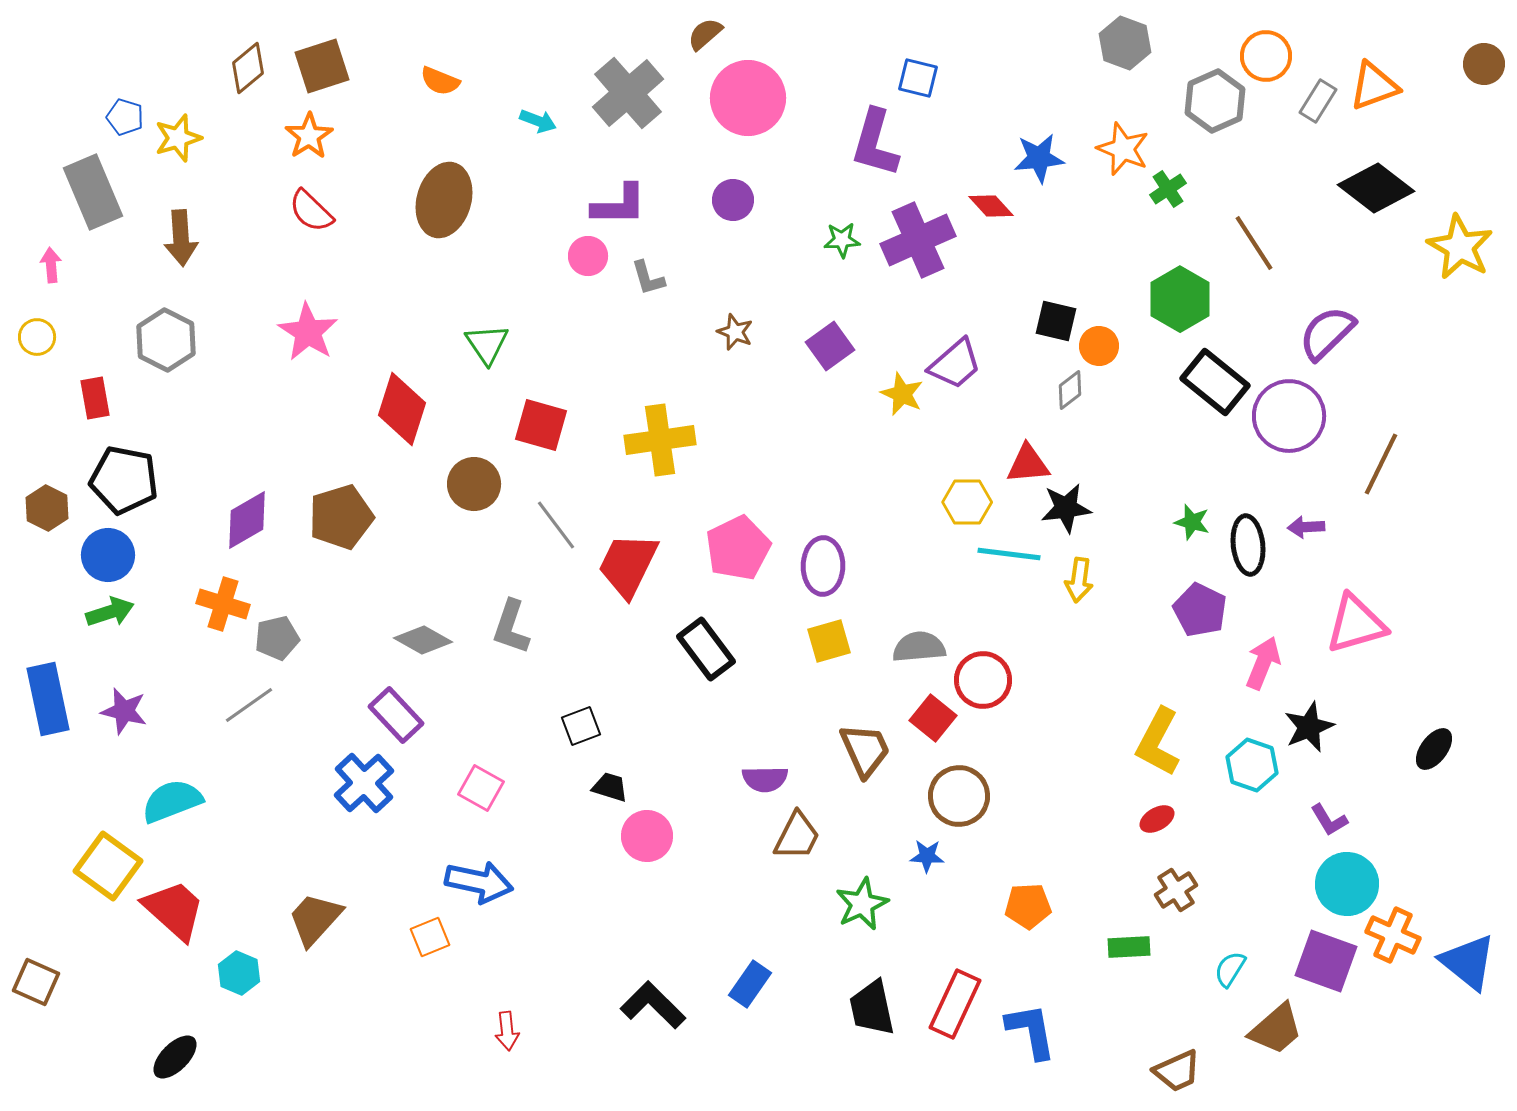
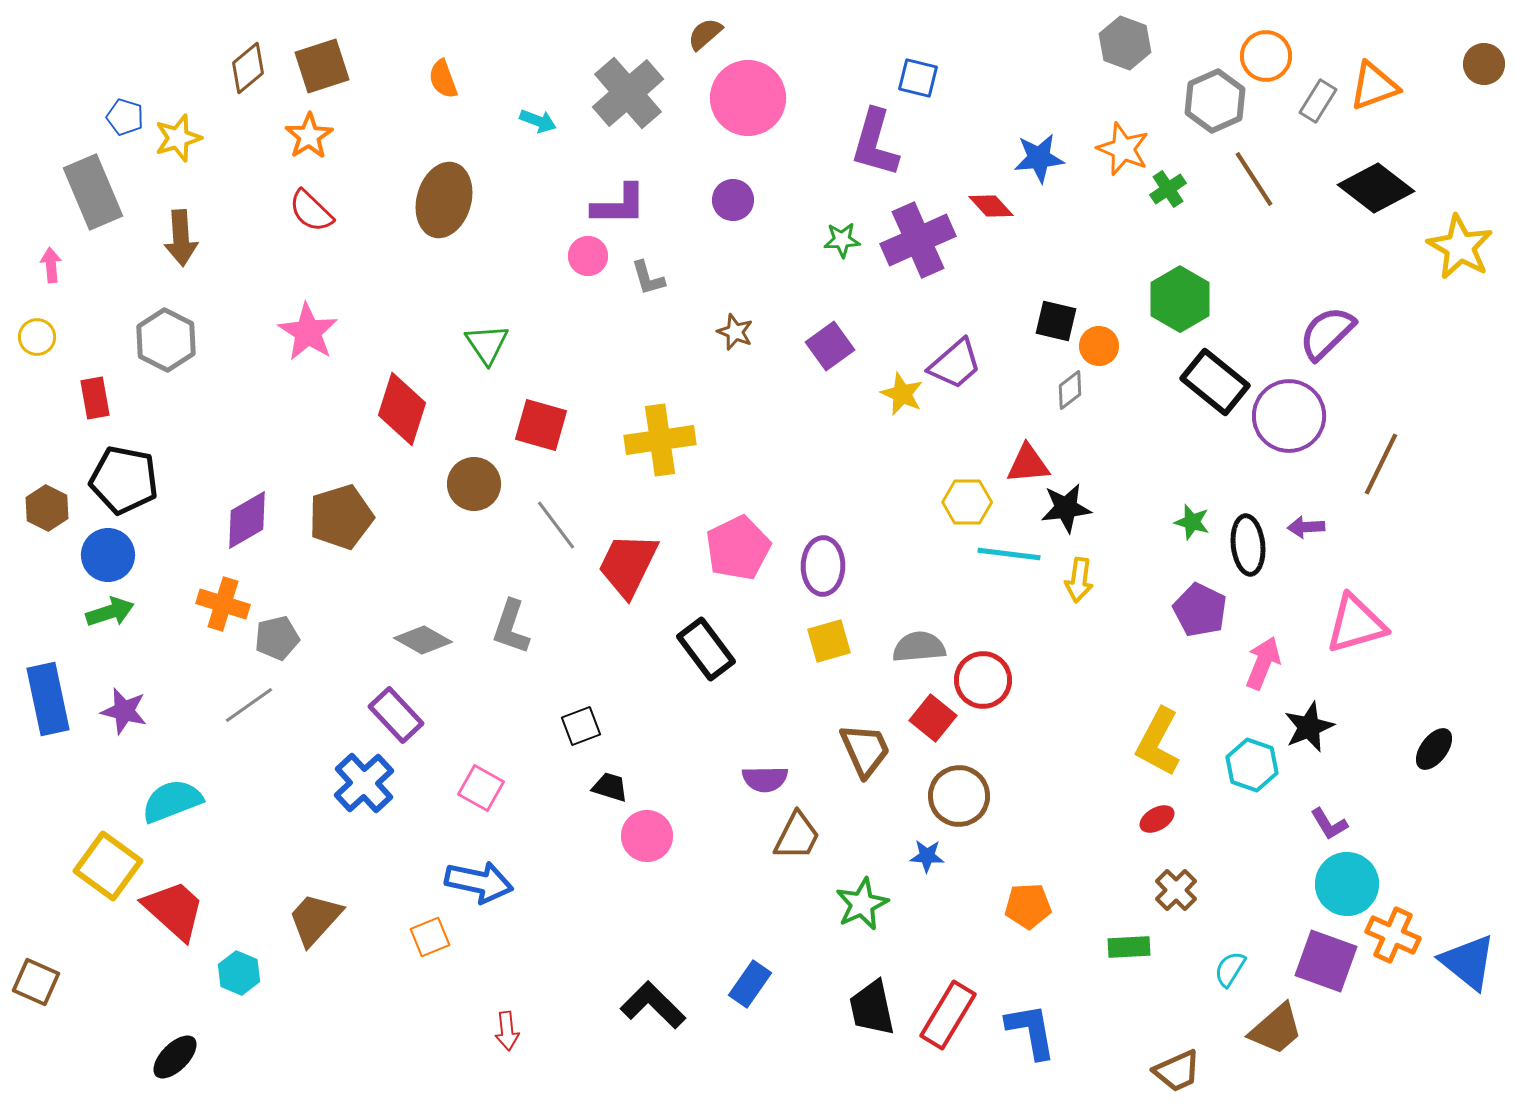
orange semicircle at (440, 81): moved 3 px right, 2 px up; rotated 48 degrees clockwise
brown line at (1254, 243): moved 64 px up
purple L-shape at (1329, 820): moved 4 px down
brown cross at (1176, 890): rotated 12 degrees counterclockwise
red rectangle at (955, 1004): moved 7 px left, 11 px down; rotated 6 degrees clockwise
